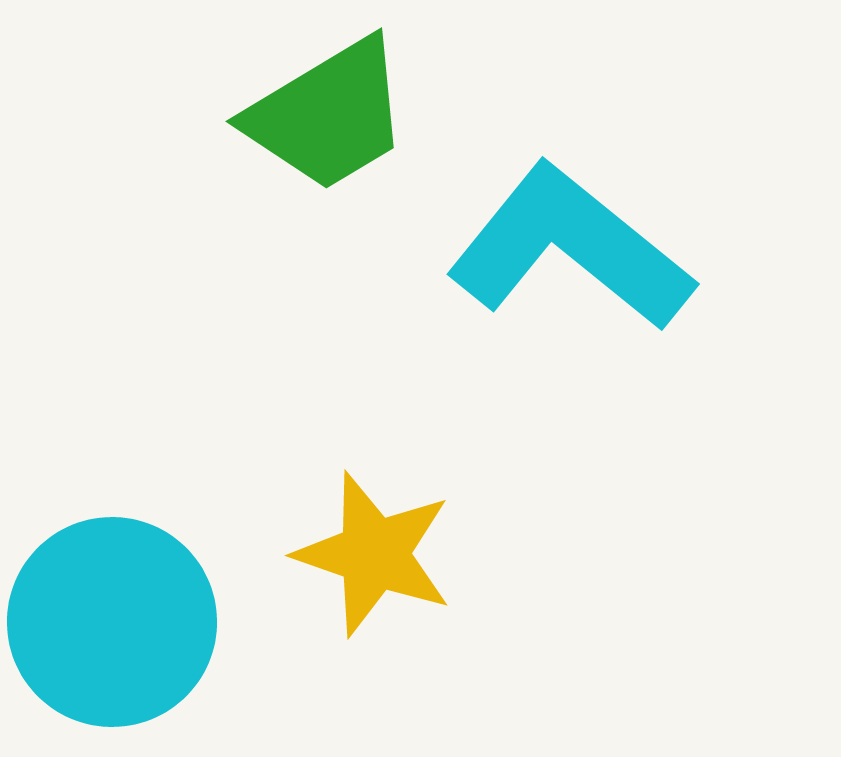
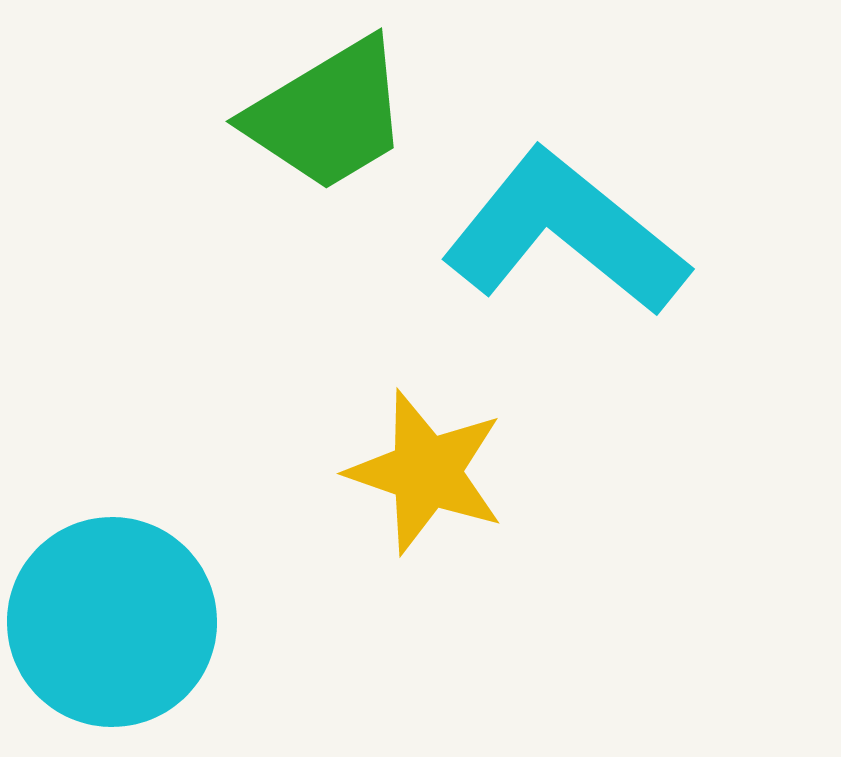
cyan L-shape: moved 5 px left, 15 px up
yellow star: moved 52 px right, 82 px up
